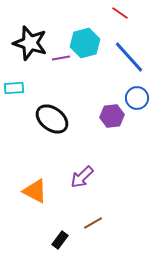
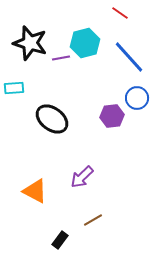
brown line: moved 3 px up
